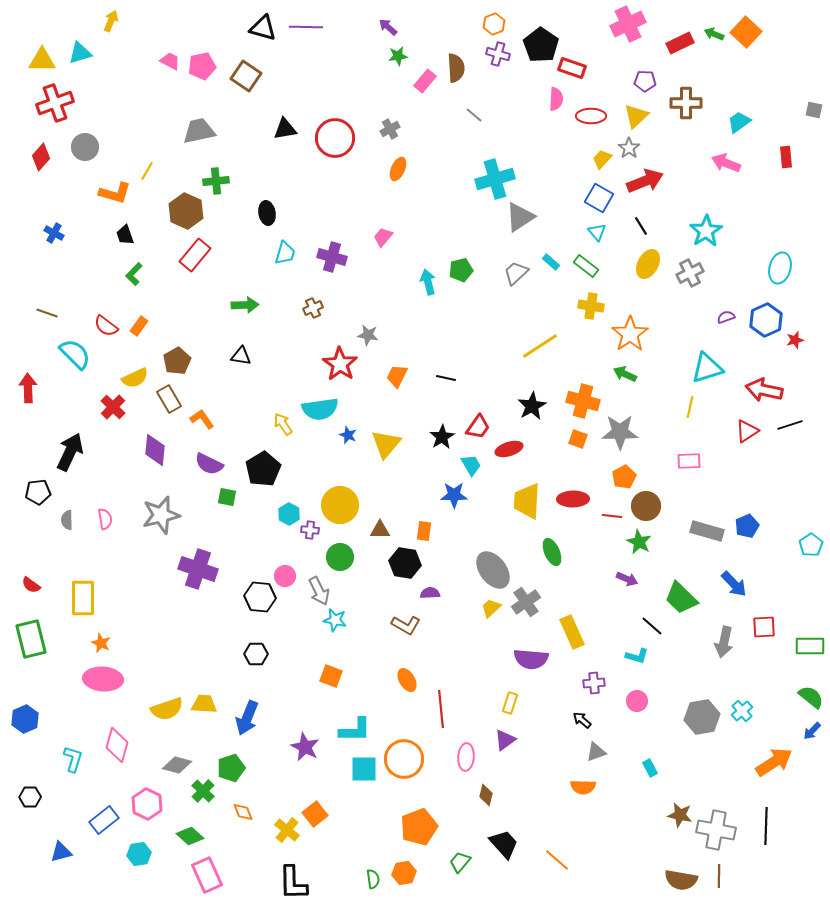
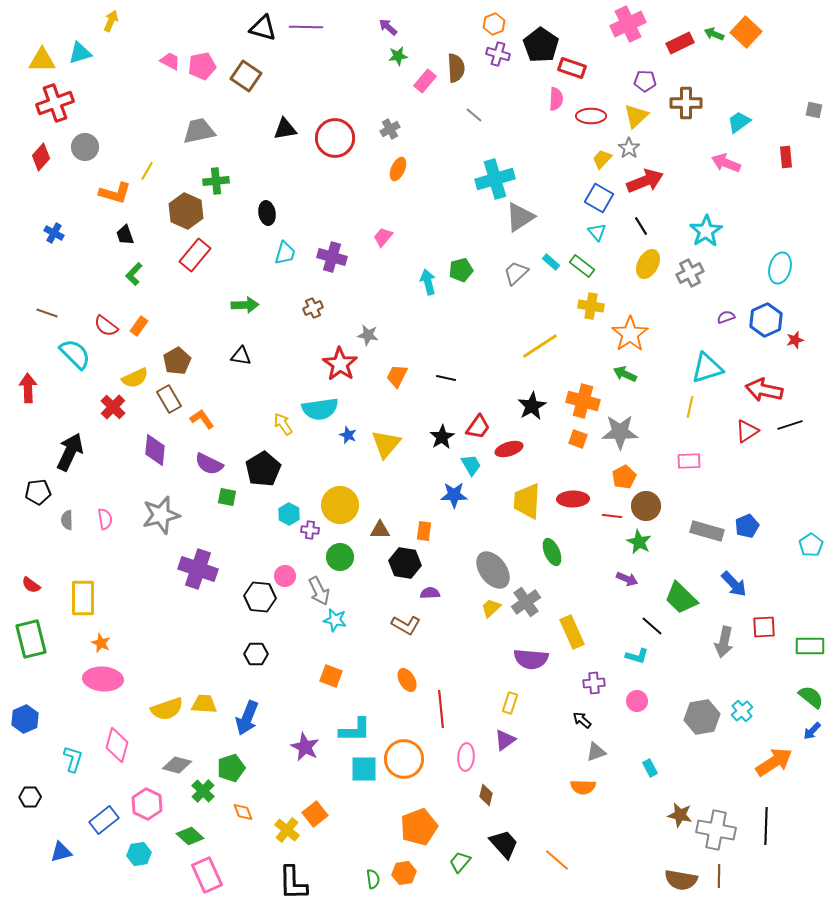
green rectangle at (586, 266): moved 4 px left
